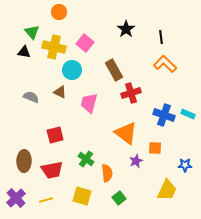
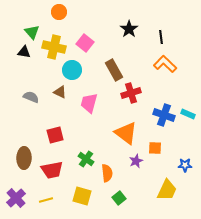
black star: moved 3 px right
brown ellipse: moved 3 px up
